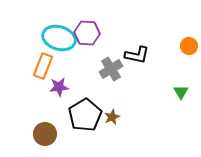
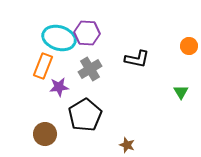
black L-shape: moved 4 px down
gray cross: moved 21 px left
brown star: moved 15 px right, 28 px down; rotated 28 degrees counterclockwise
